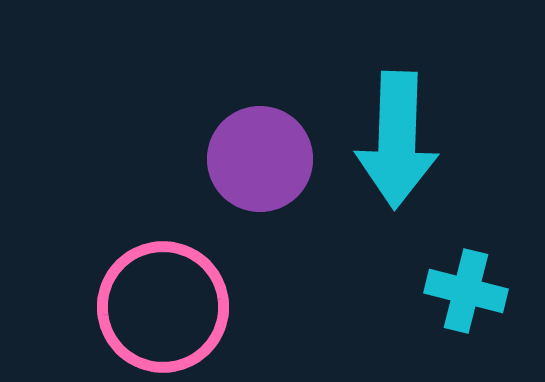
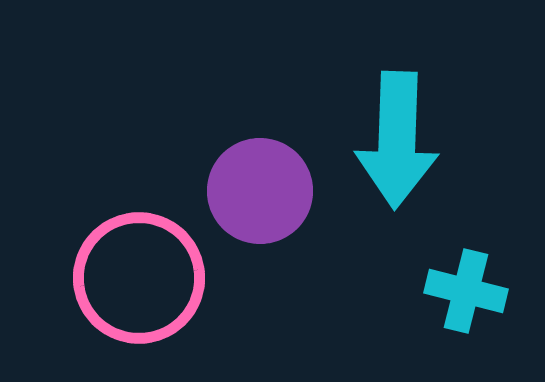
purple circle: moved 32 px down
pink circle: moved 24 px left, 29 px up
